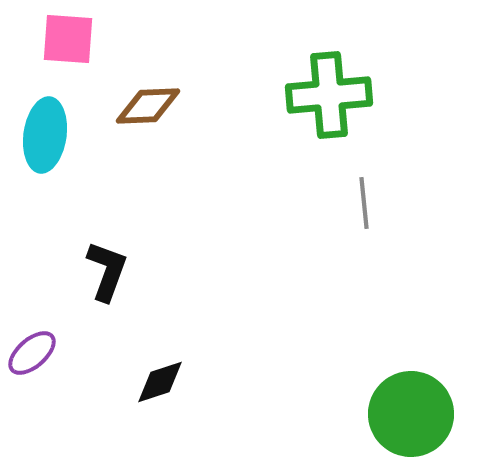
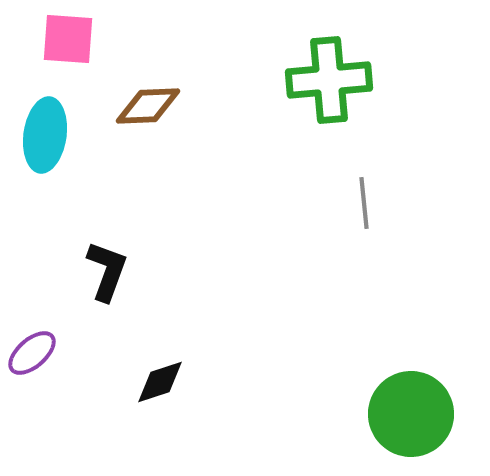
green cross: moved 15 px up
